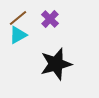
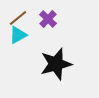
purple cross: moved 2 px left
